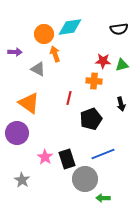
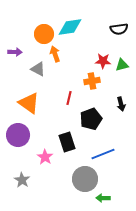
orange cross: moved 2 px left; rotated 14 degrees counterclockwise
purple circle: moved 1 px right, 2 px down
black rectangle: moved 17 px up
